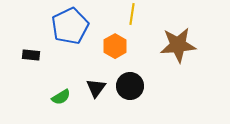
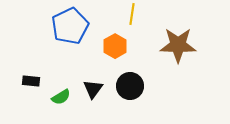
brown star: rotated 6 degrees clockwise
black rectangle: moved 26 px down
black triangle: moved 3 px left, 1 px down
